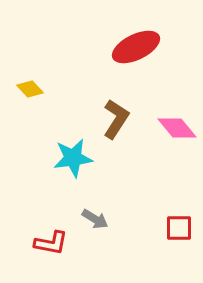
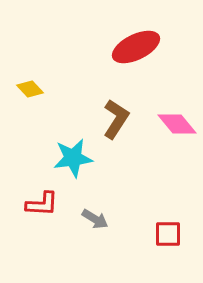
pink diamond: moved 4 px up
red square: moved 11 px left, 6 px down
red L-shape: moved 9 px left, 39 px up; rotated 8 degrees counterclockwise
